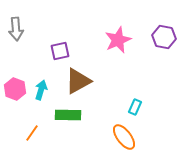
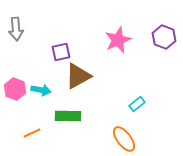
purple hexagon: rotated 10 degrees clockwise
purple square: moved 1 px right, 1 px down
brown triangle: moved 5 px up
cyan arrow: rotated 84 degrees clockwise
cyan rectangle: moved 2 px right, 3 px up; rotated 28 degrees clockwise
green rectangle: moved 1 px down
orange line: rotated 30 degrees clockwise
orange ellipse: moved 2 px down
